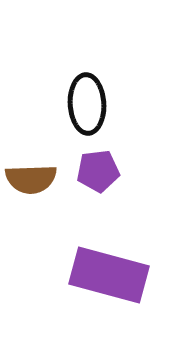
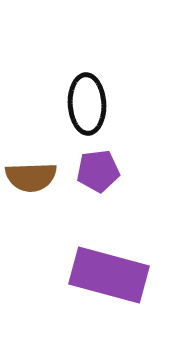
brown semicircle: moved 2 px up
